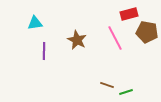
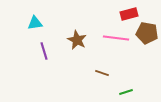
brown pentagon: moved 1 px down
pink line: moved 1 px right; rotated 55 degrees counterclockwise
purple line: rotated 18 degrees counterclockwise
brown line: moved 5 px left, 12 px up
